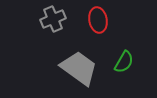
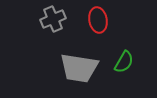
gray trapezoid: rotated 153 degrees clockwise
